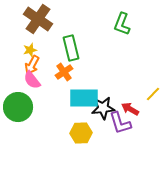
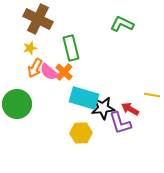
brown cross: rotated 8 degrees counterclockwise
green L-shape: rotated 95 degrees clockwise
yellow star: moved 2 px up
orange arrow: moved 3 px right, 3 px down
orange cross: rotated 12 degrees counterclockwise
pink semicircle: moved 17 px right, 8 px up; rotated 12 degrees counterclockwise
yellow line: moved 1 px left, 1 px down; rotated 56 degrees clockwise
cyan rectangle: rotated 16 degrees clockwise
green circle: moved 1 px left, 3 px up
